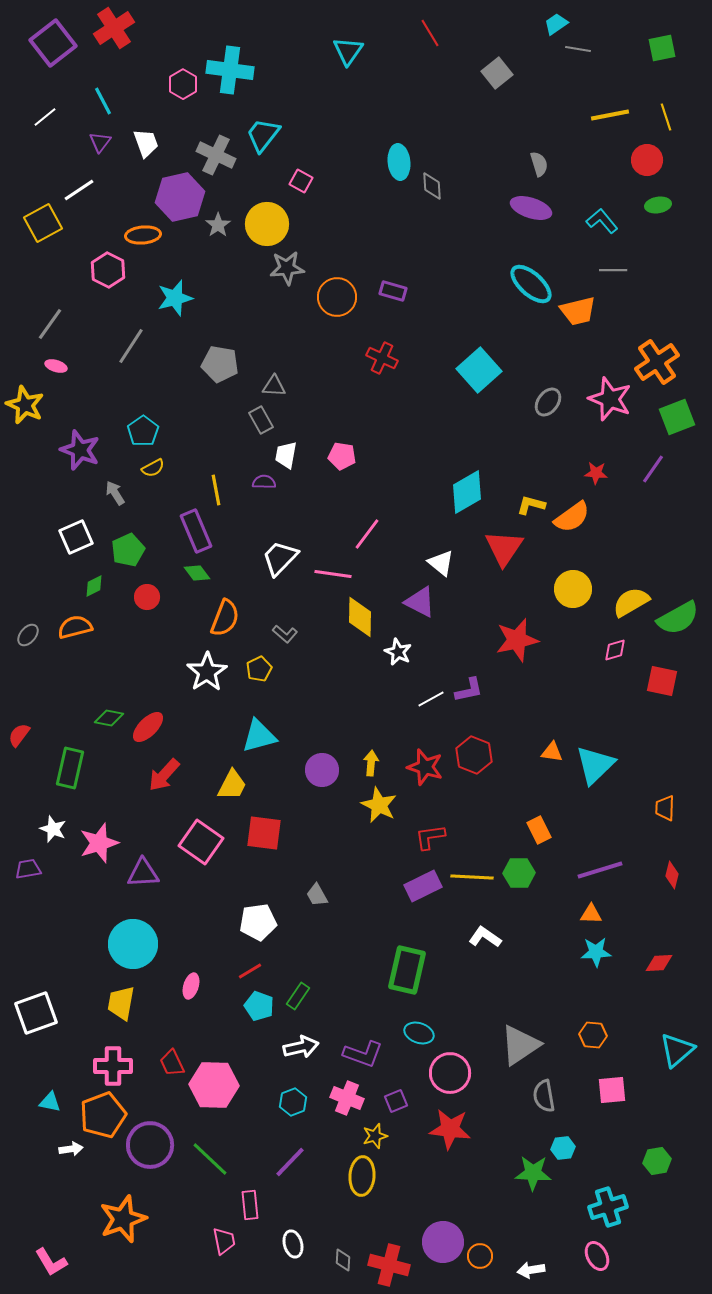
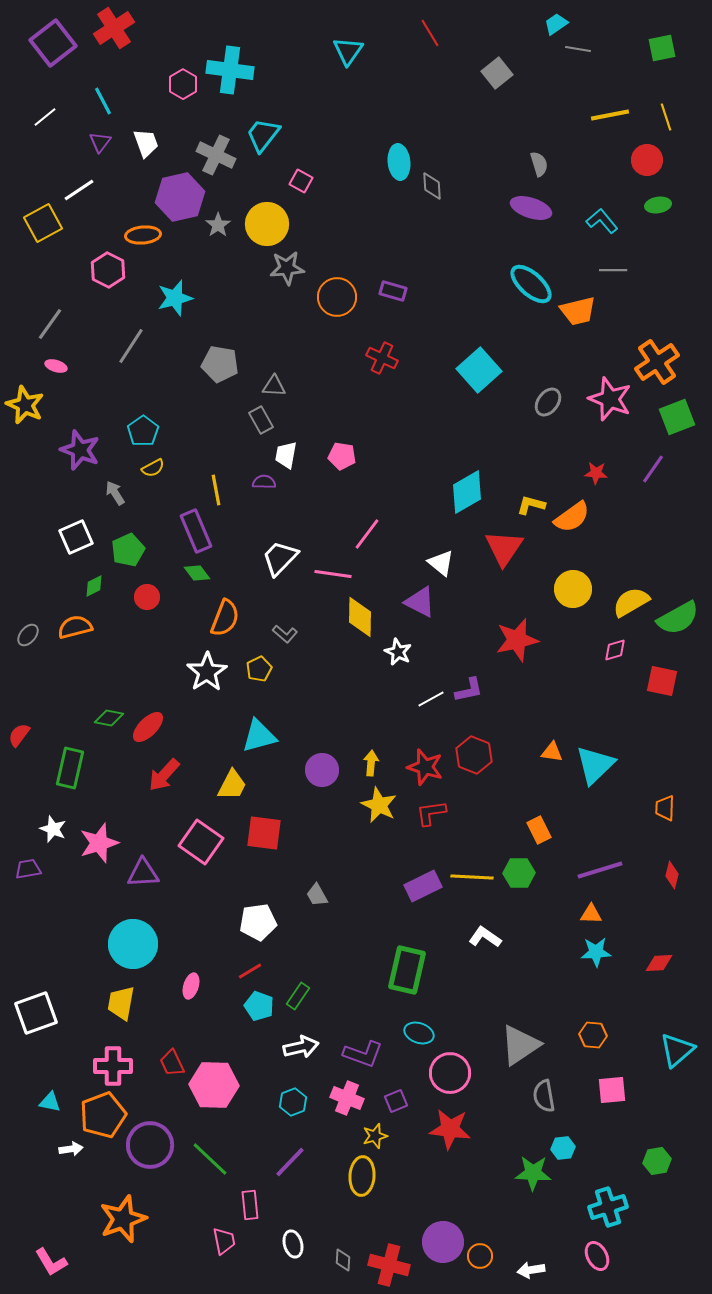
red L-shape at (430, 837): moved 1 px right, 24 px up
